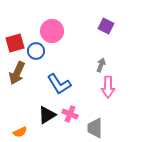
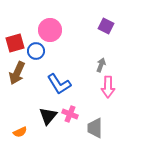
pink circle: moved 2 px left, 1 px up
black triangle: moved 1 px right, 1 px down; rotated 18 degrees counterclockwise
